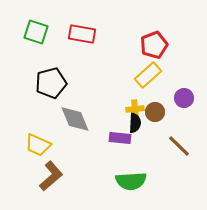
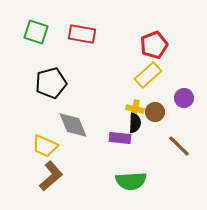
yellow cross: rotated 18 degrees clockwise
gray diamond: moved 2 px left, 6 px down
yellow trapezoid: moved 7 px right, 1 px down
